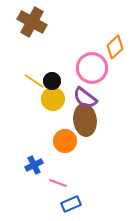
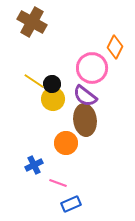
orange diamond: rotated 20 degrees counterclockwise
black circle: moved 3 px down
purple semicircle: moved 2 px up
orange circle: moved 1 px right, 2 px down
